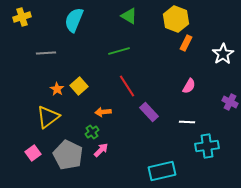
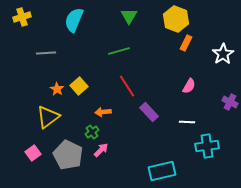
green triangle: rotated 30 degrees clockwise
